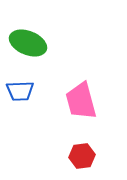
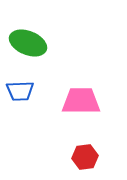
pink trapezoid: rotated 105 degrees clockwise
red hexagon: moved 3 px right, 1 px down
